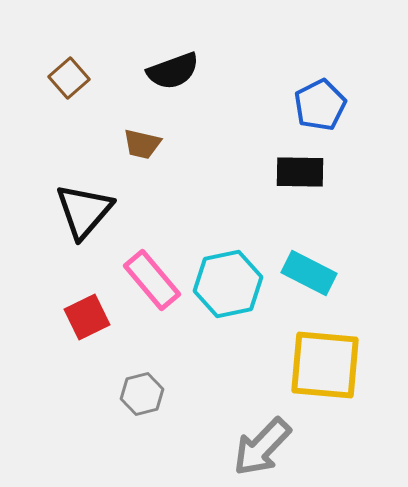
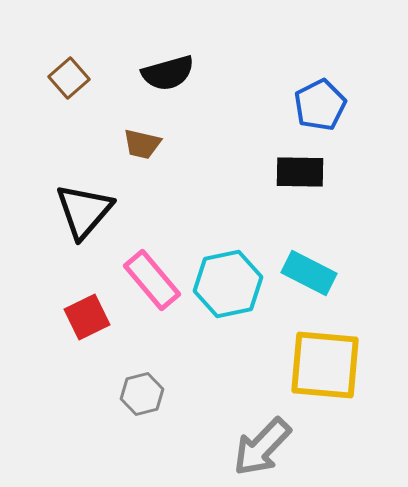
black semicircle: moved 5 px left, 2 px down; rotated 4 degrees clockwise
